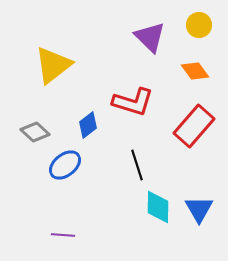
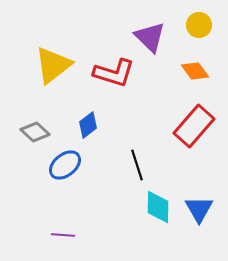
red L-shape: moved 19 px left, 29 px up
